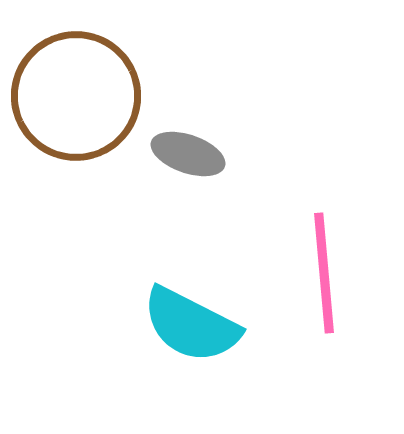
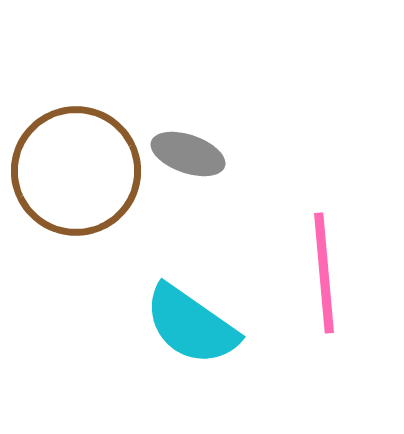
brown circle: moved 75 px down
cyan semicircle: rotated 8 degrees clockwise
